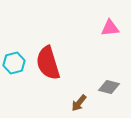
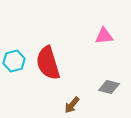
pink triangle: moved 6 px left, 8 px down
cyan hexagon: moved 2 px up
brown arrow: moved 7 px left, 2 px down
